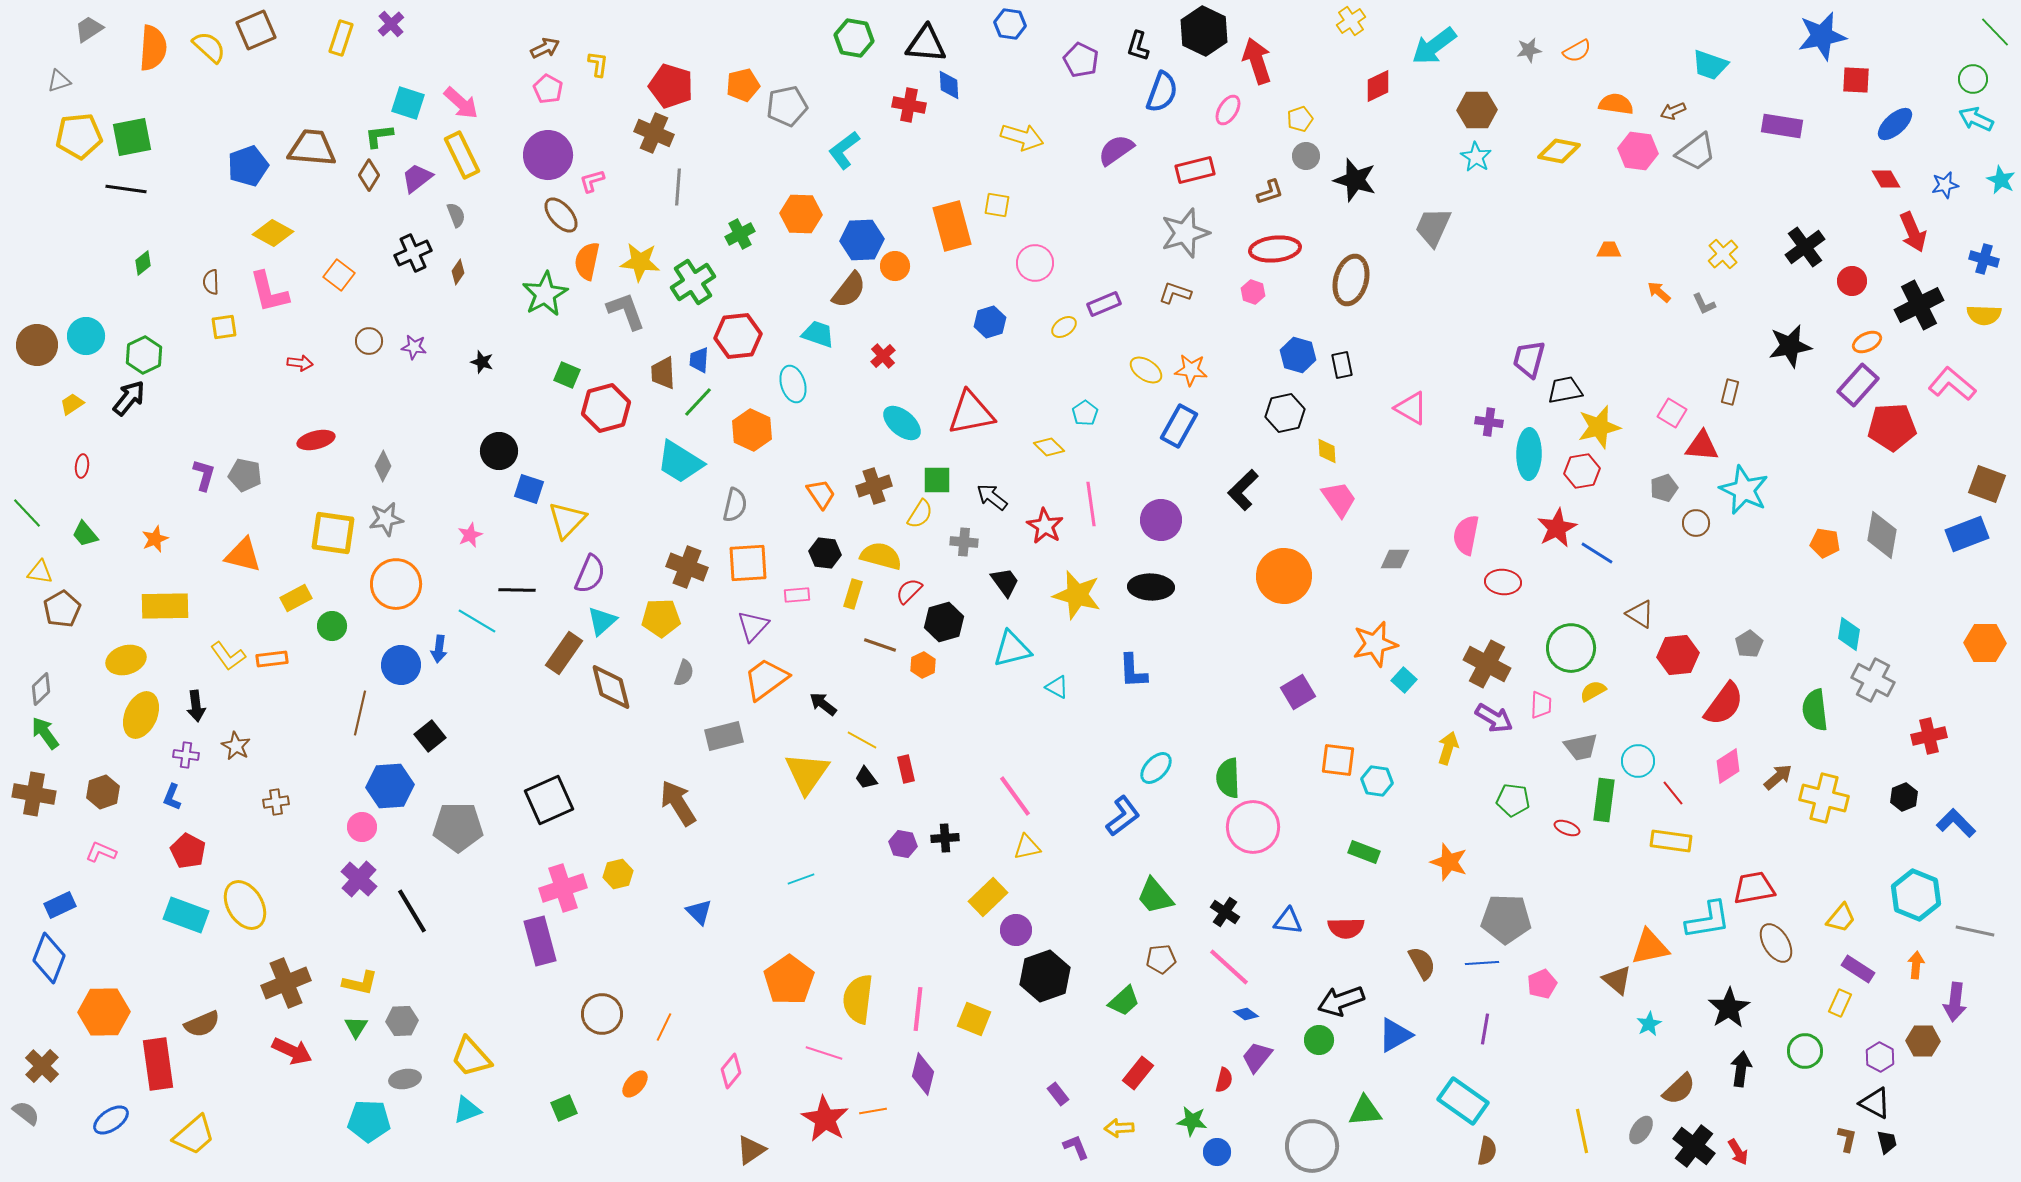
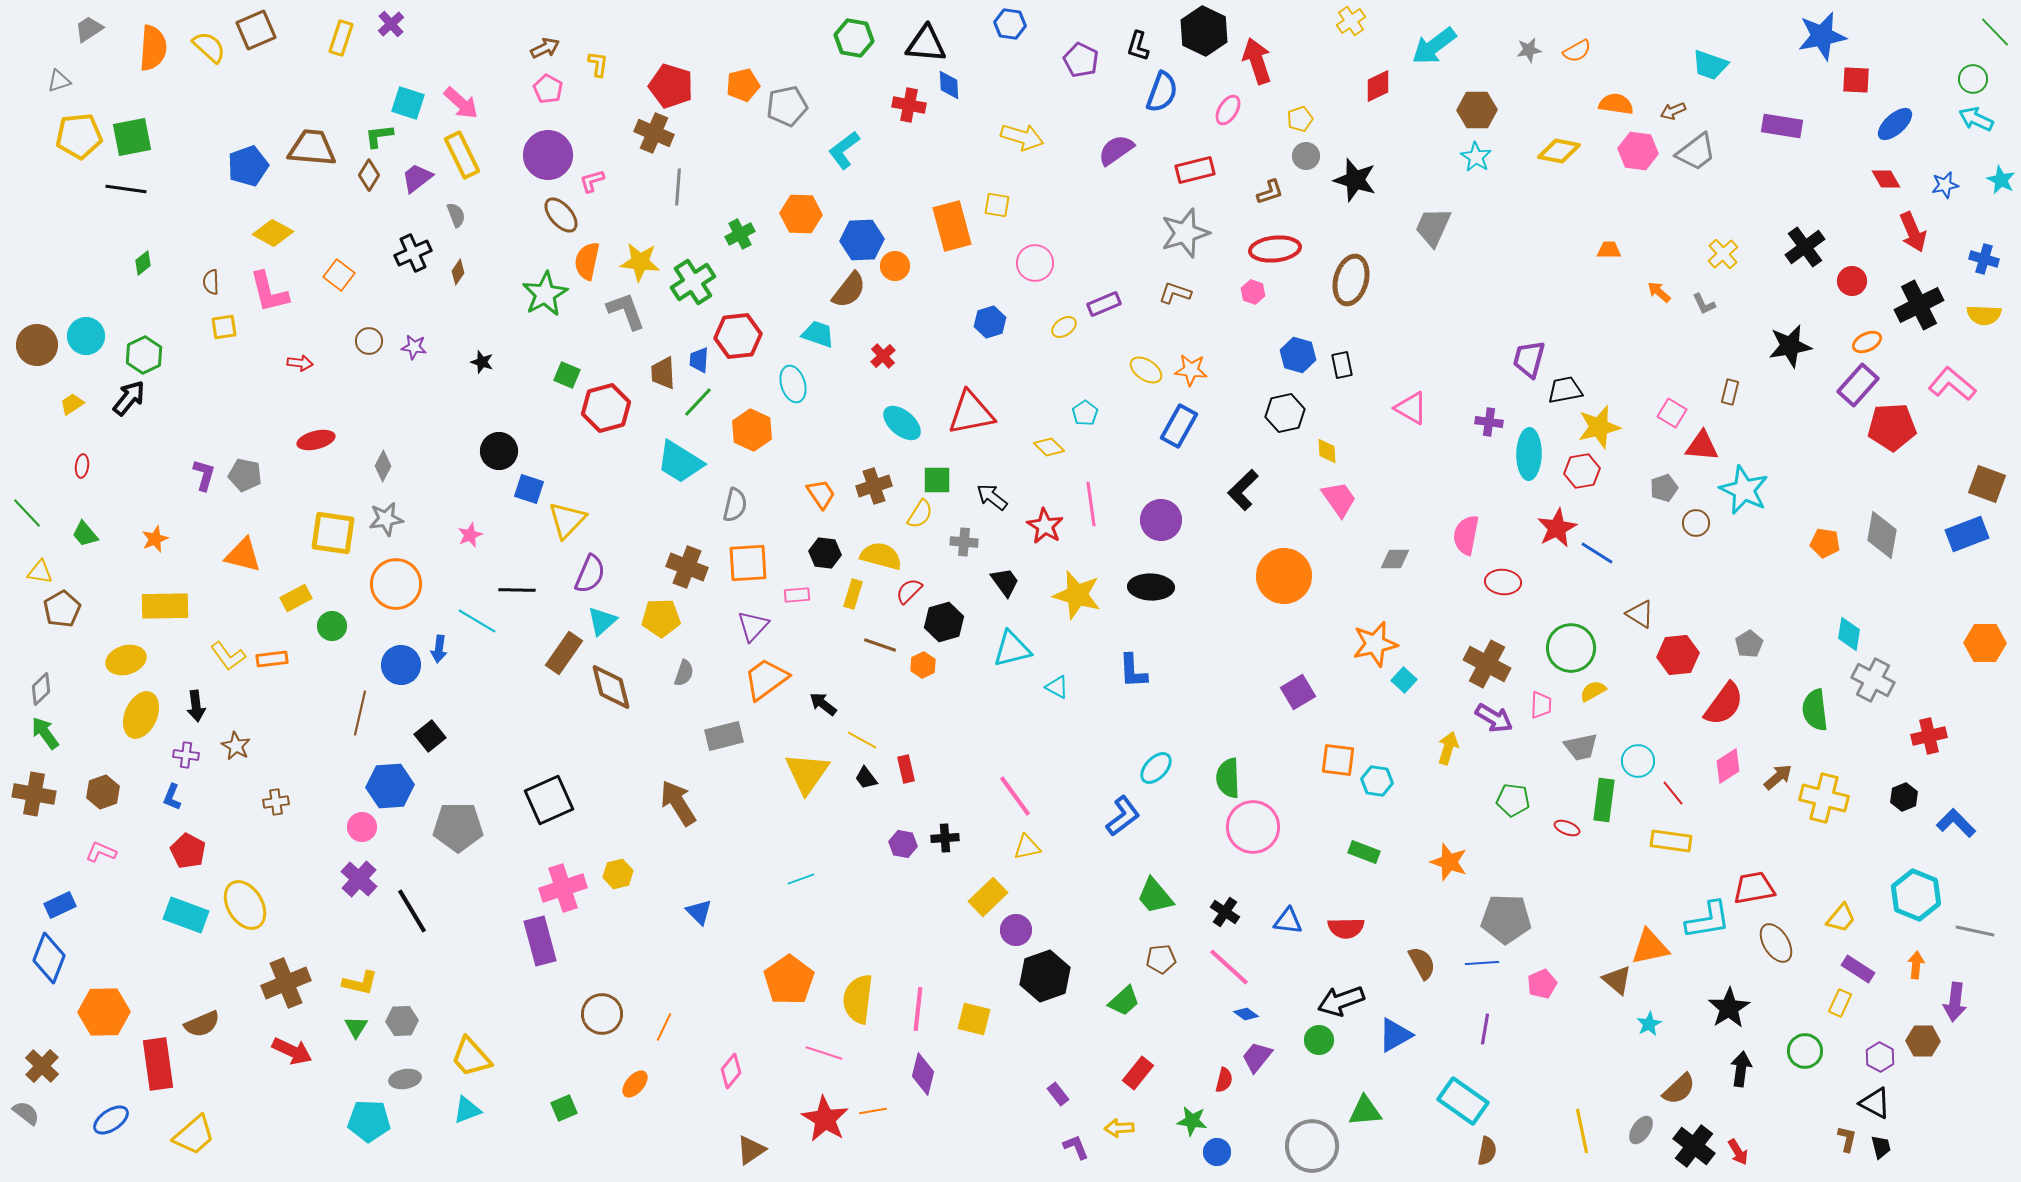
yellow square at (974, 1019): rotated 8 degrees counterclockwise
black trapezoid at (1887, 1142): moved 6 px left, 5 px down
